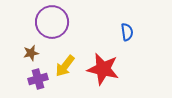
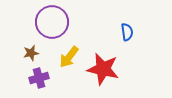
yellow arrow: moved 4 px right, 9 px up
purple cross: moved 1 px right, 1 px up
